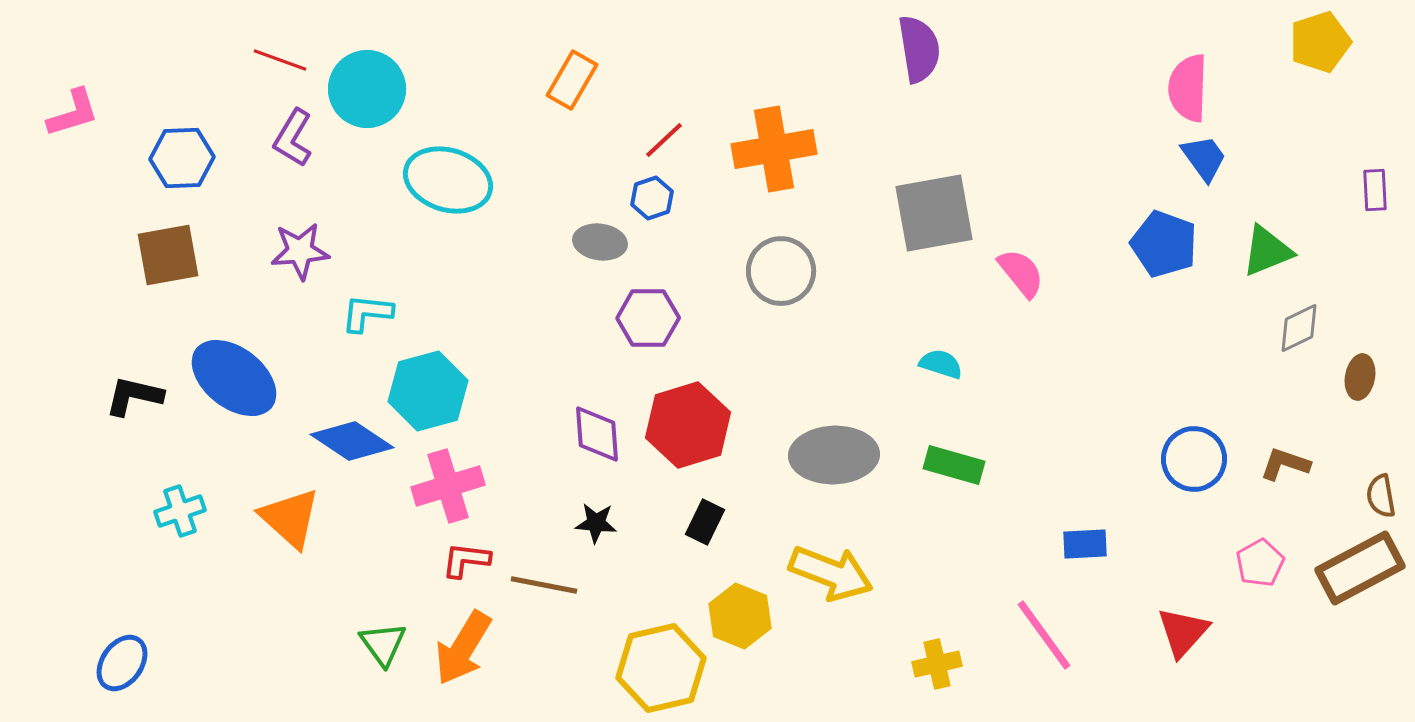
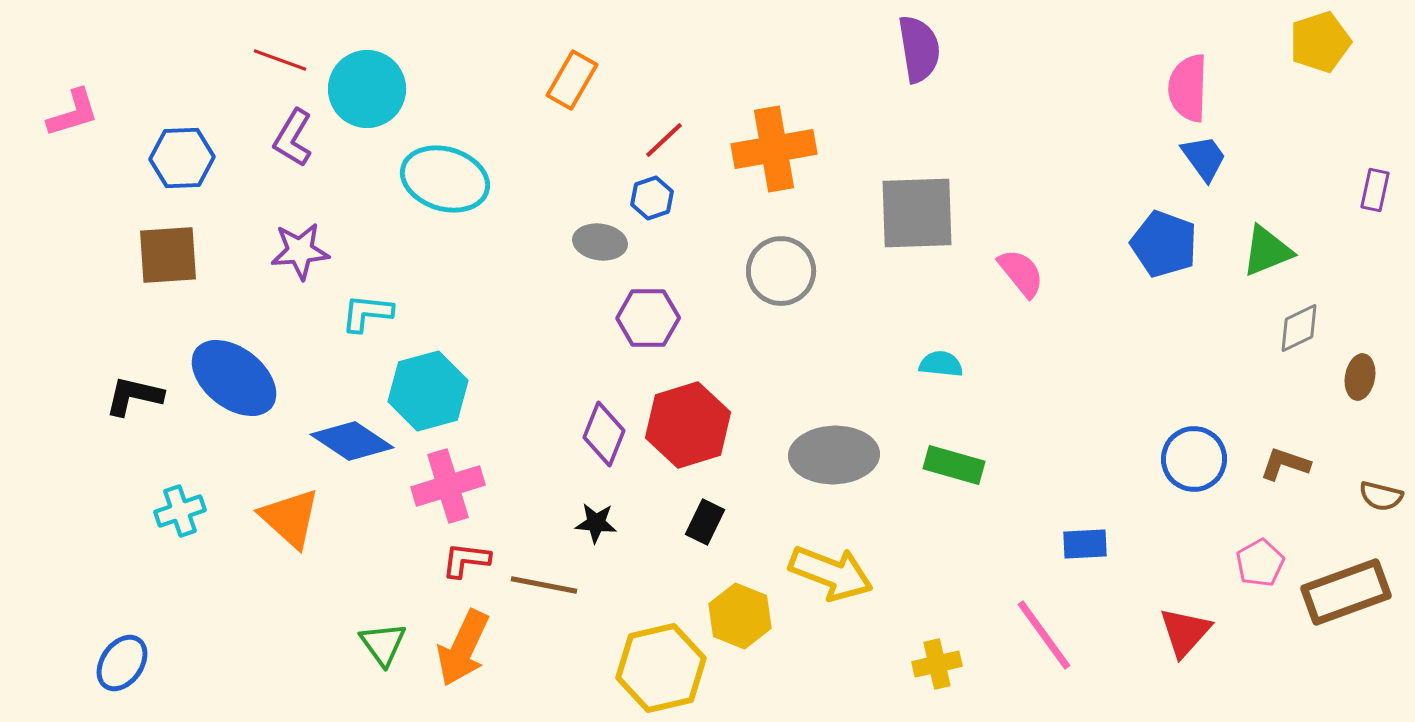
cyan ellipse at (448, 180): moved 3 px left, 1 px up
purple rectangle at (1375, 190): rotated 15 degrees clockwise
gray square at (934, 213): moved 17 px left; rotated 8 degrees clockwise
brown square at (168, 255): rotated 6 degrees clockwise
cyan semicircle at (941, 364): rotated 12 degrees counterclockwise
purple diamond at (597, 434): moved 7 px right; rotated 26 degrees clockwise
brown semicircle at (1381, 496): rotated 66 degrees counterclockwise
brown rectangle at (1360, 568): moved 14 px left, 24 px down; rotated 8 degrees clockwise
red triangle at (1183, 632): moved 2 px right
orange arrow at (463, 648): rotated 6 degrees counterclockwise
